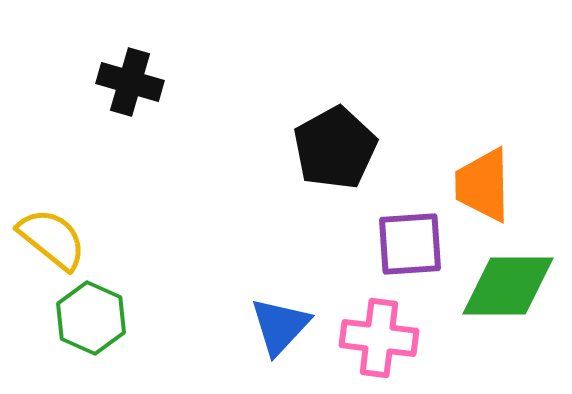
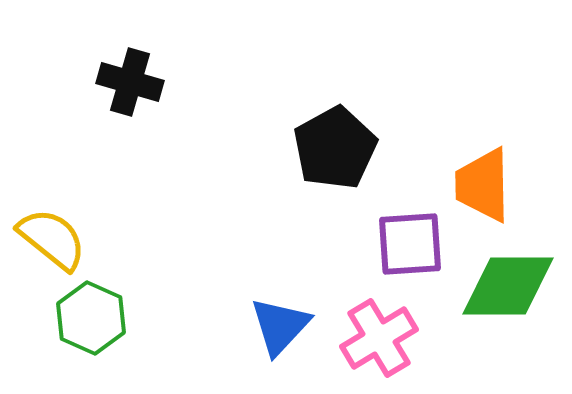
pink cross: rotated 38 degrees counterclockwise
